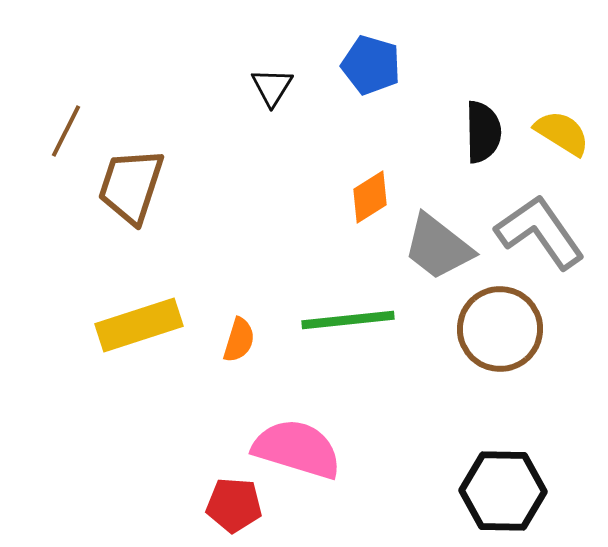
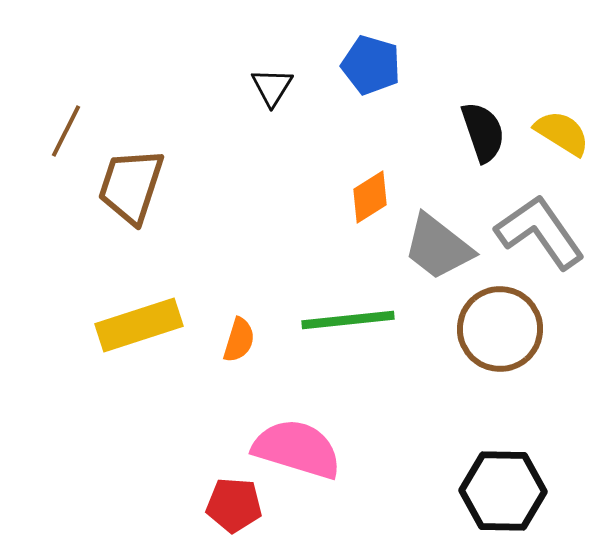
black semicircle: rotated 18 degrees counterclockwise
